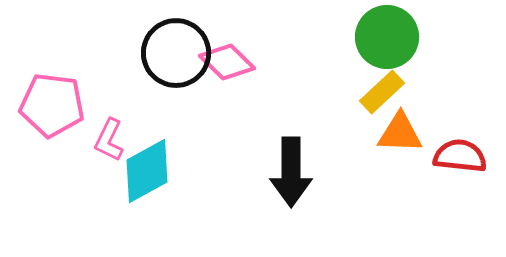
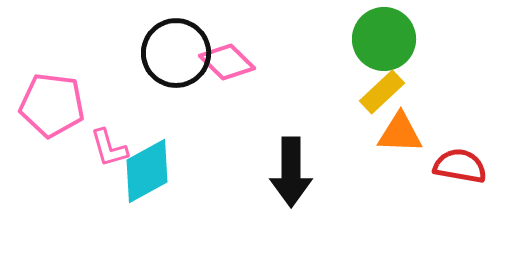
green circle: moved 3 px left, 2 px down
pink L-shape: moved 8 px down; rotated 42 degrees counterclockwise
red semicircle: moved 10 px down; rotated 4 degrees clockwise
